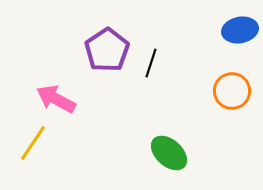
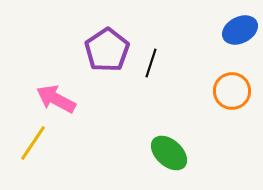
blue ellipse: rotated 16 degrees counterclockwise
